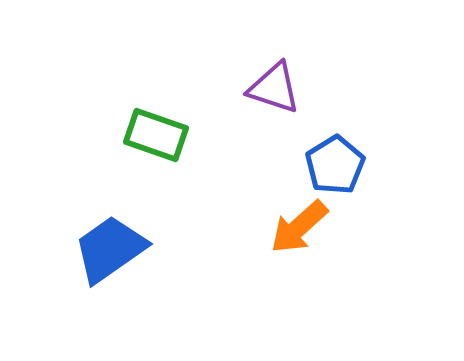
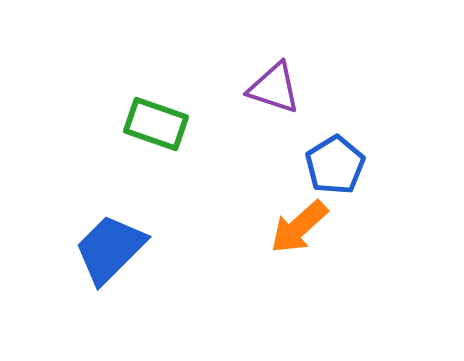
green rectangle: moved 11 px up
blue trapezoid: rotated 10 degrees counterclockwise
